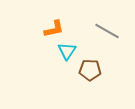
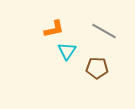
gray line: moved 3 px left
brown pentagon: moved 7 px right, 2 px up
